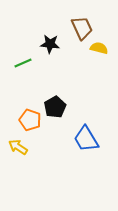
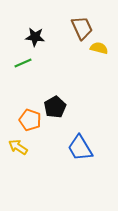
black star: moved 15 px left, 7 px up
blue trapezoid: moved 6 px left, 9 px down
